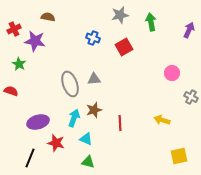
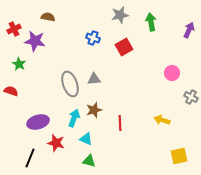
green triangle: moved 1 px right, 1 px up
